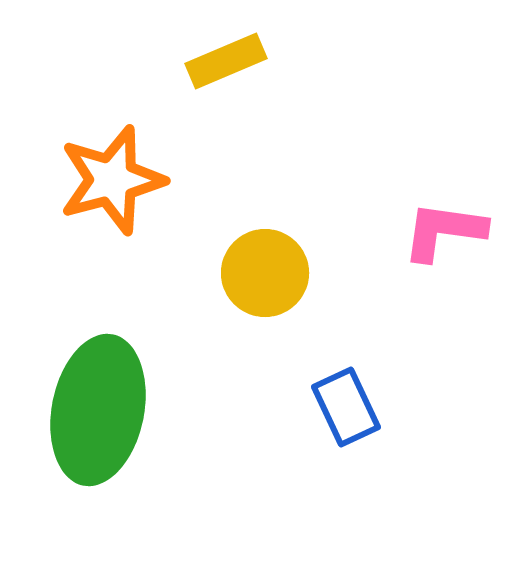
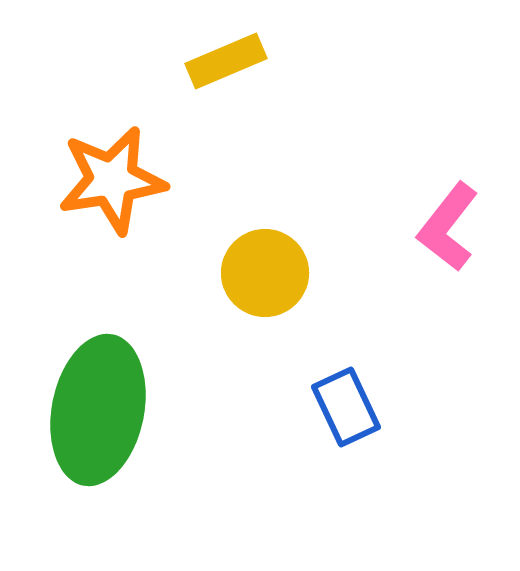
orange star: rotated 6 degrees clockwise
pink L-shape: moved 4 px right, 4 px up; rotated 60 degrees counterclockwise
